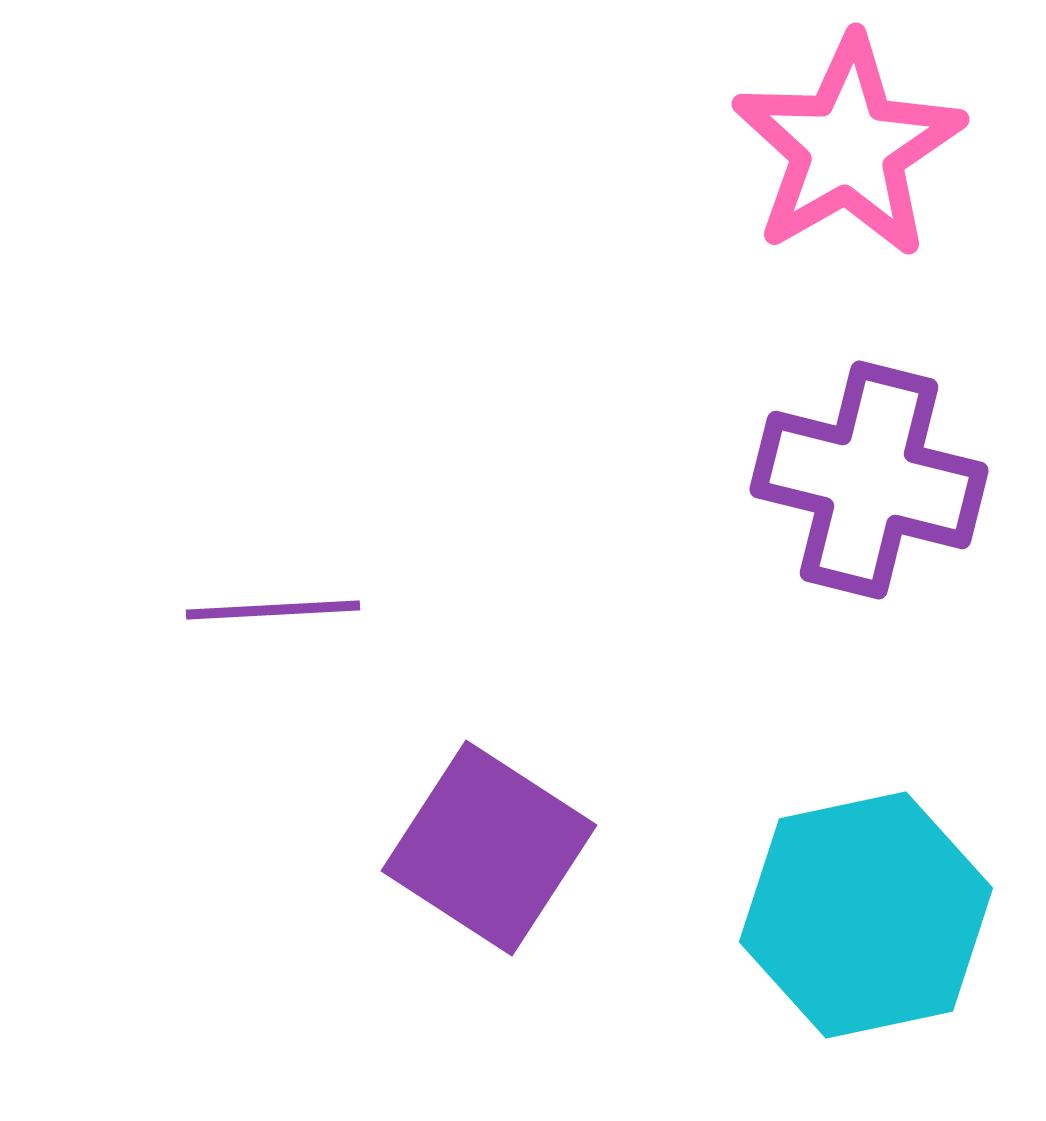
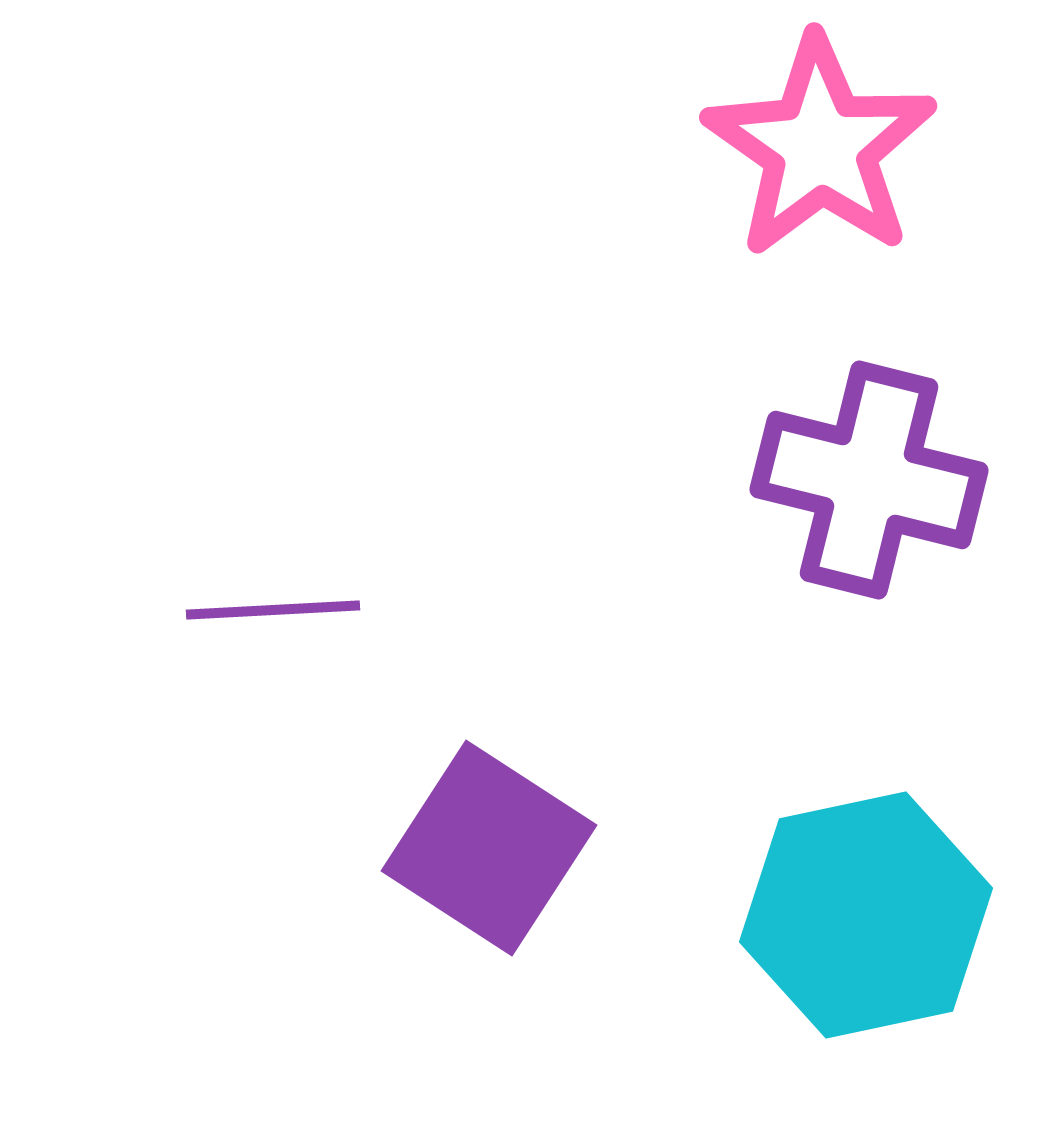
pink star: moved 28 px left; rotated 7 degrees counterclockwise
